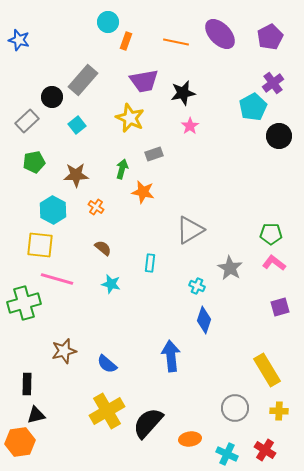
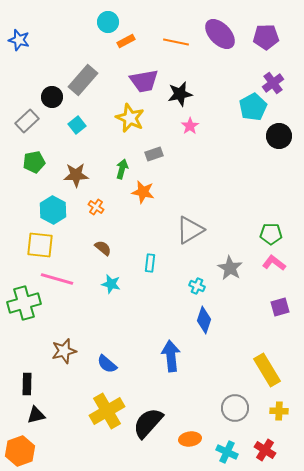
purple pentagon at (270, 37): moved 4 px left; rotated 25 degrees clockwise
orange rectangle at (126, 41): rotated 42 degrees clockwise
black star at (183, 93): moved 3 px left, 1 px down
orange hexagon at (20, 442): moved 9 px down; rotated 12 degrees counterclockwise
cyan cross at (227, 454): moved 2 px up
